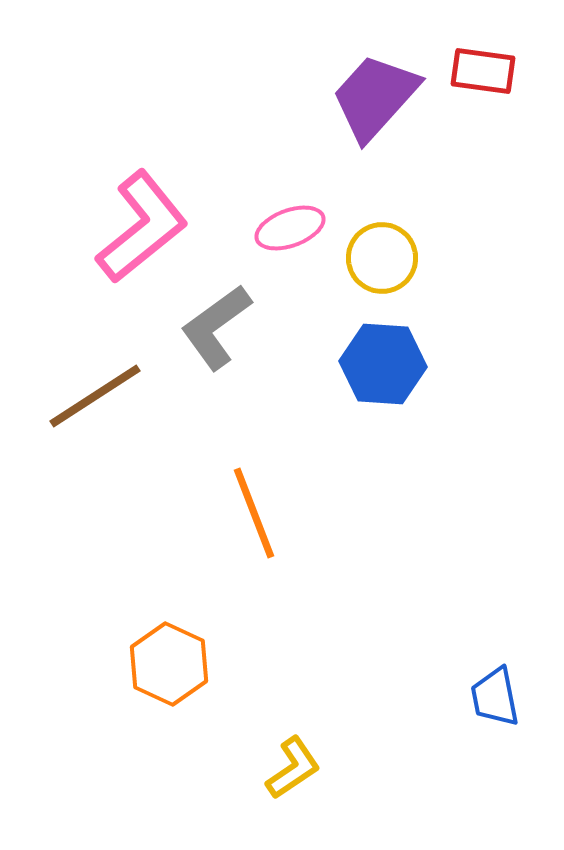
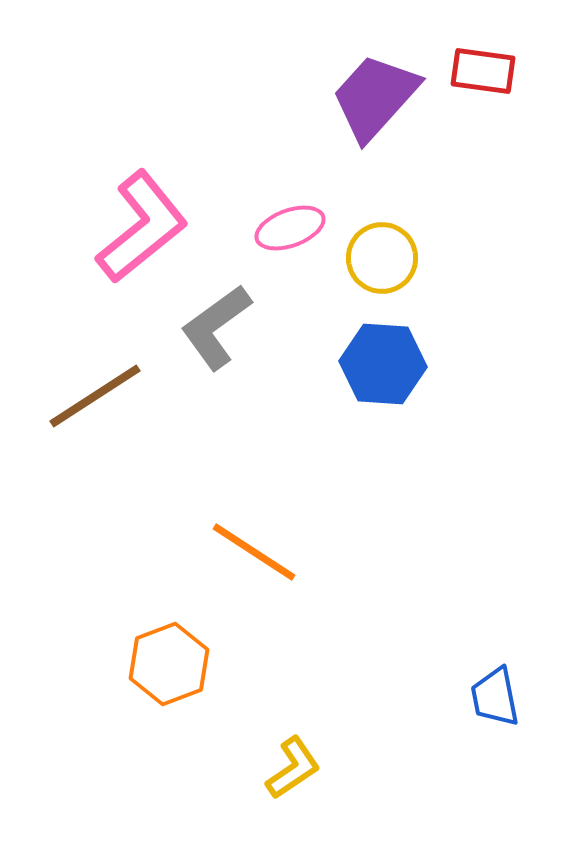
orange line: moved 39 px down; rotated 36 degrees counterclockwise
orange hexagon: rotated 14 degrees clockwise
